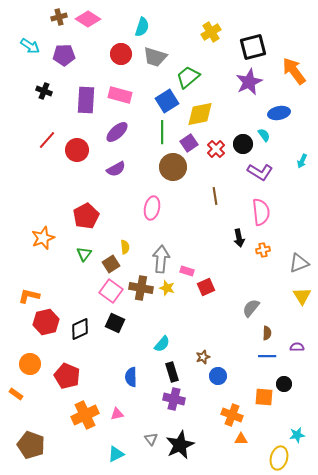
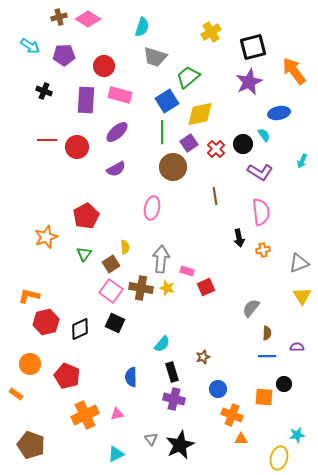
red circle at (121, 54): moved 17 px left, 12 px down
red line at (47, 140): rotated 48 degrees clockwise
red circle at (77, 150): moved 3 px up
orange star at (43, 238): moved 3 px right, 1 px up
blue circle at (218, 376): moved 13 px down
